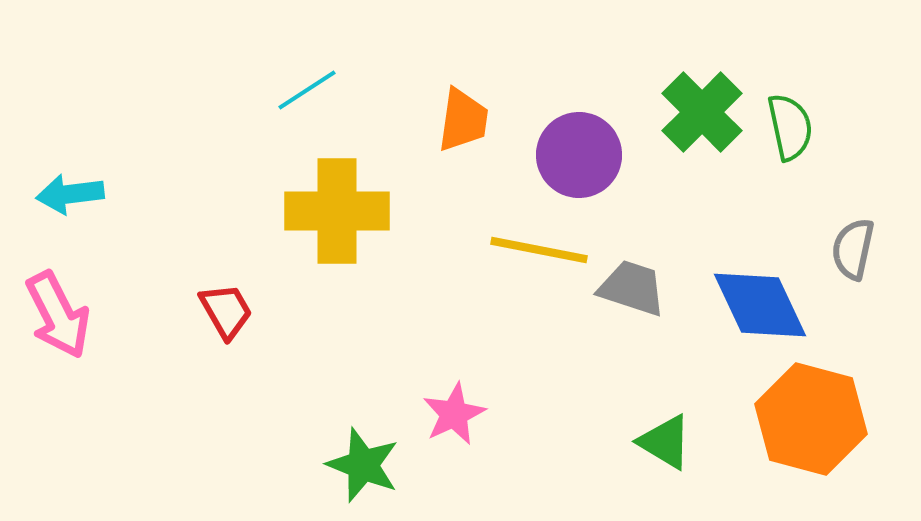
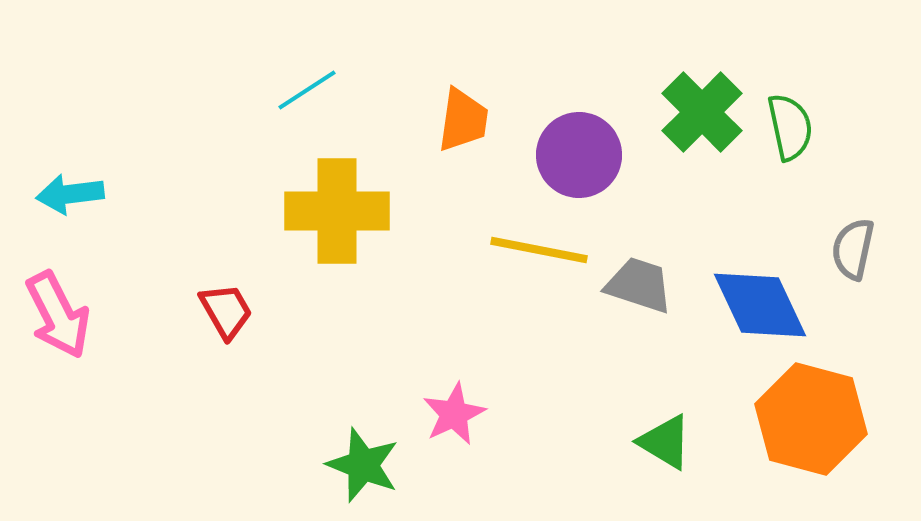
gray trapezoid: moved 7 px right, 3 px up
